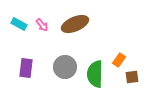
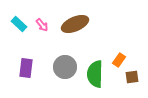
cyan rectangle: rotated 14 degrees clockwise
